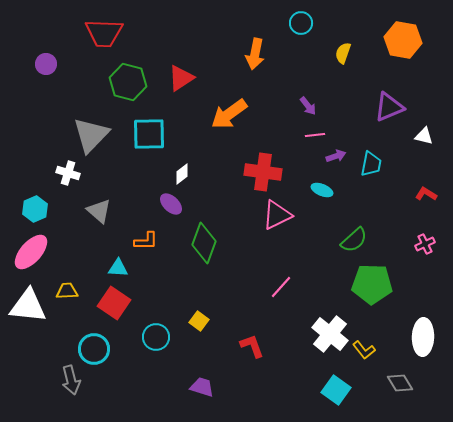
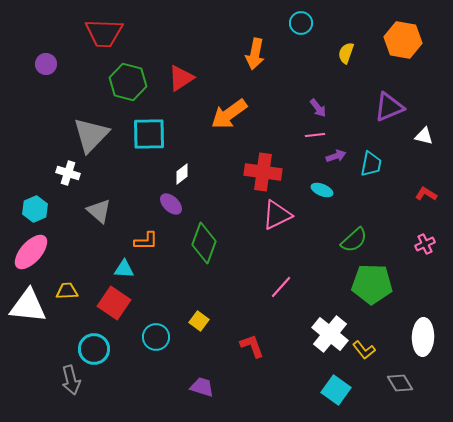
yellow semicircle at (343, 53): moved 3 px right
purple arrow at (308, 106): moved 10 px right, 2 px down
cyan triangle at (118, 268): moved 6 px right, 1 px down
